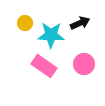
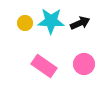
cyan star: moved 14 px up
